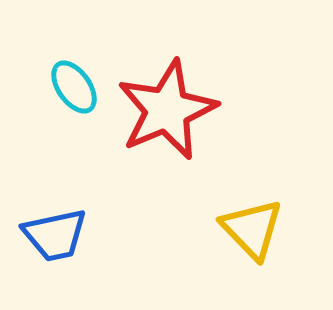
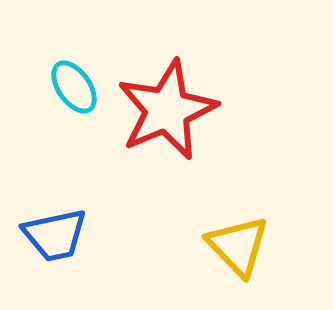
yellow triangle: moved 14 px left, 17 px down
